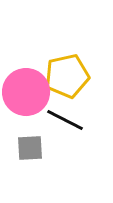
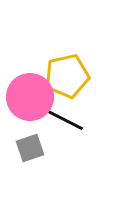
pink circle: moved 4 px right, 5 px down
gray square: rotated 16 degrees counterclockwise
